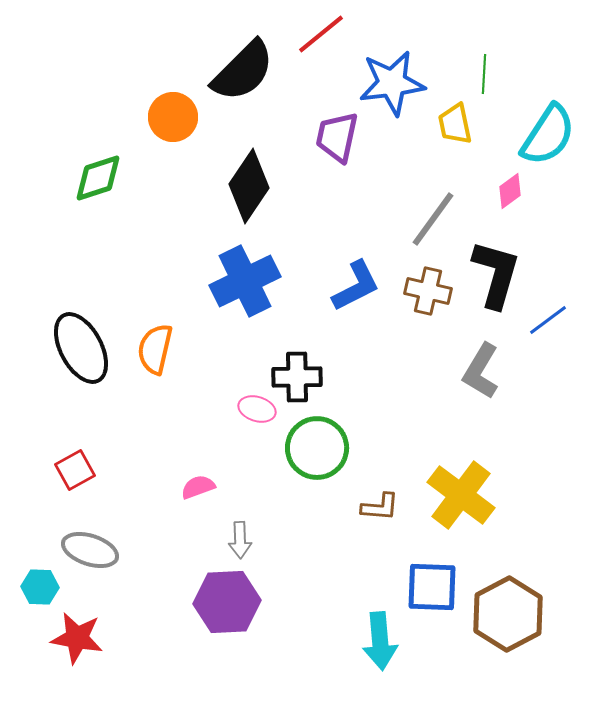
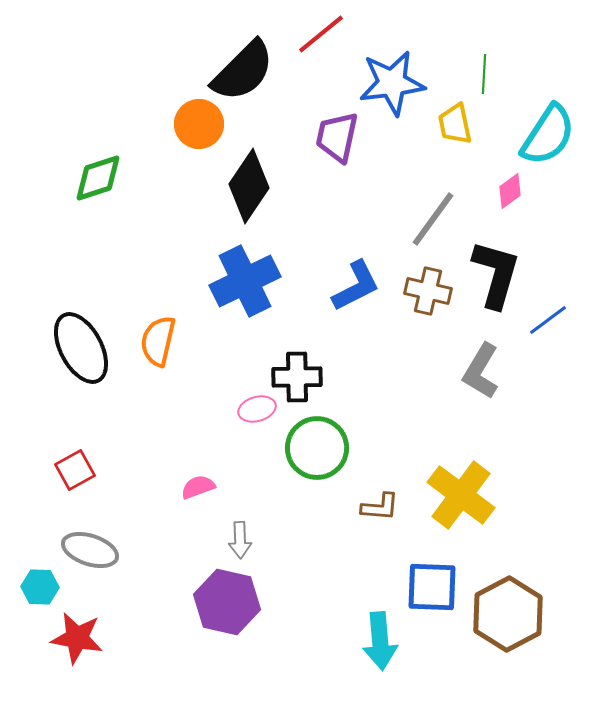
orange circle: moved 26 px right, 7 px down
orange semicircle: moved 3 px right, 8 px up
pink ellipse: rotated 33 degrees counterclockwise
purple hexagon: rotated 16 degrees clockwise
